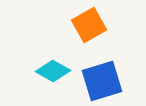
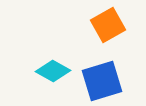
orange square: moved 19 px right
